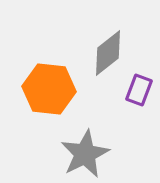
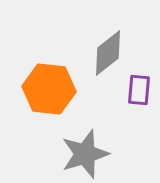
purple rectangle: rotated 16 degrees counterclockwise
gray star: rotated 9 degrees clockwise
